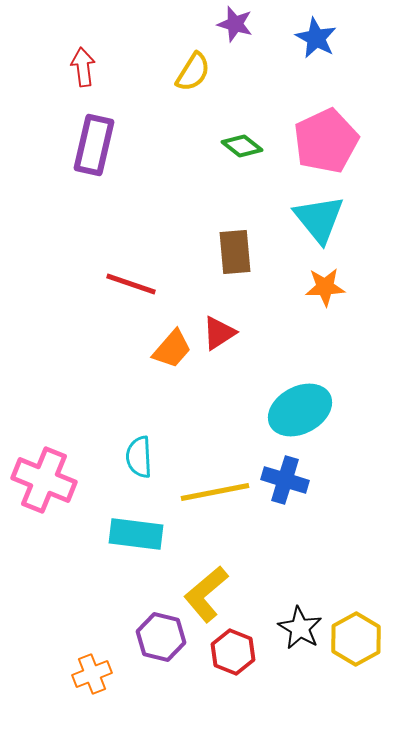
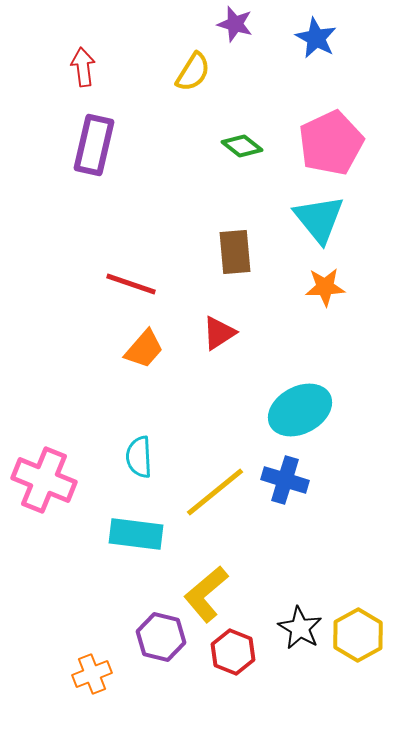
pink pentagon: moved 5 px right, 2 px down
orange trapezoid: moved 28 px left
yellow line: rotated 28 degrees counterclockwise
yellow hexagon: moved 2 px right, 4 px up
